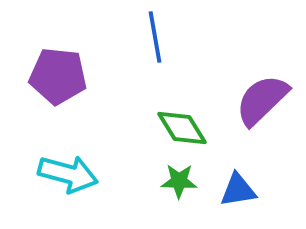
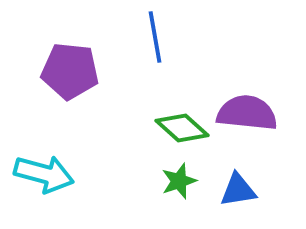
purple pentagon: moved 12 px right, 5 px up
purple semicircle: moved 15 px left, 13 px down; rotated 50 degrees clockwise
green diamond: rotated 16 degrees counterclockwise
cyan arrow: moved 24 px left
green star: rotated 21 degrees counterclockwise
